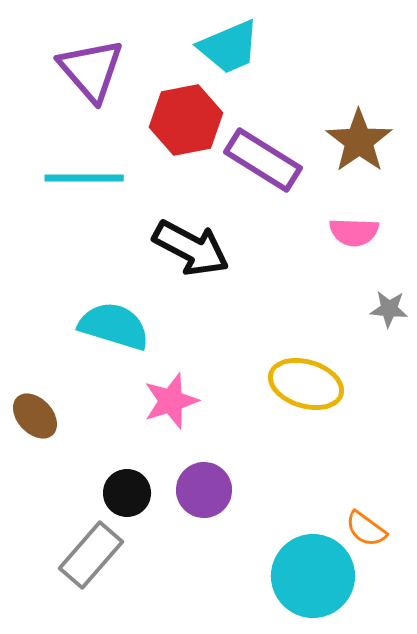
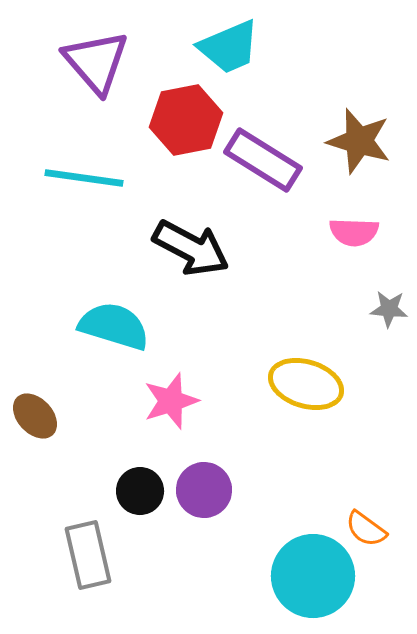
purple triangle: moved 5 px right, 8 px up
brown star: rotated 20 degrees counterclockwise
cyan line: rotated 8 degrees clockwise
black circle: moved 13 px right, 2 px up
gray rectangle: moved 3 px left; rotated 54 degrees counterclockwise
